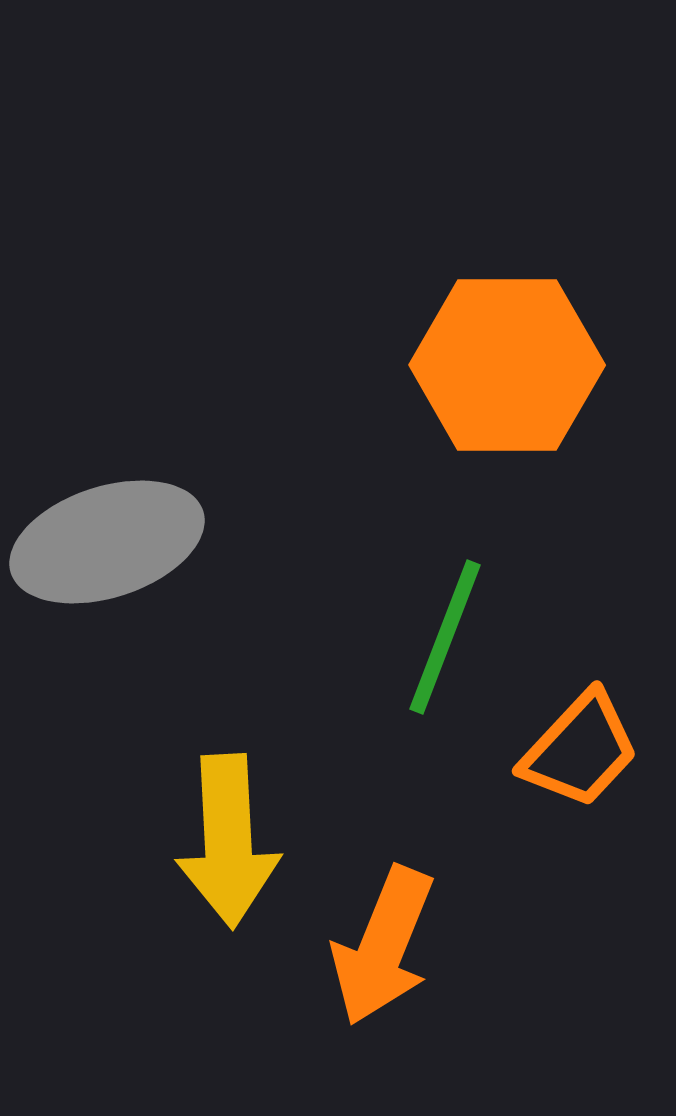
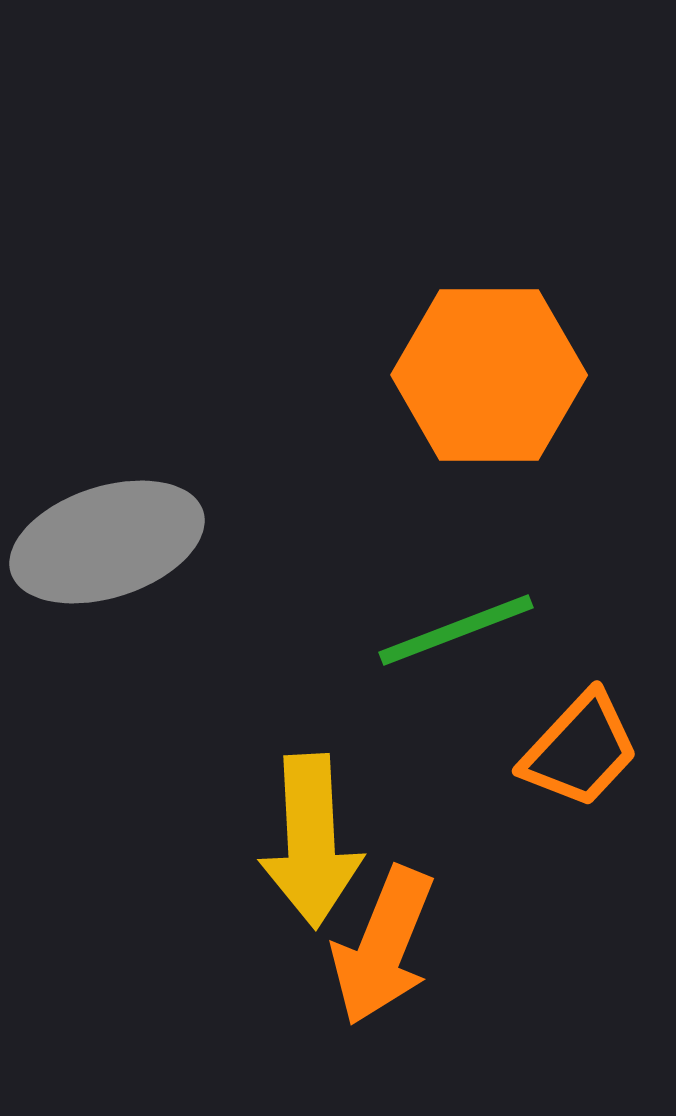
orange hexagon: moved 18 px left, 10 px down
green line: moved 11 px right, 7 px up; rotated 48 degrees clockwise
yellow arrow: moved 83 px right
